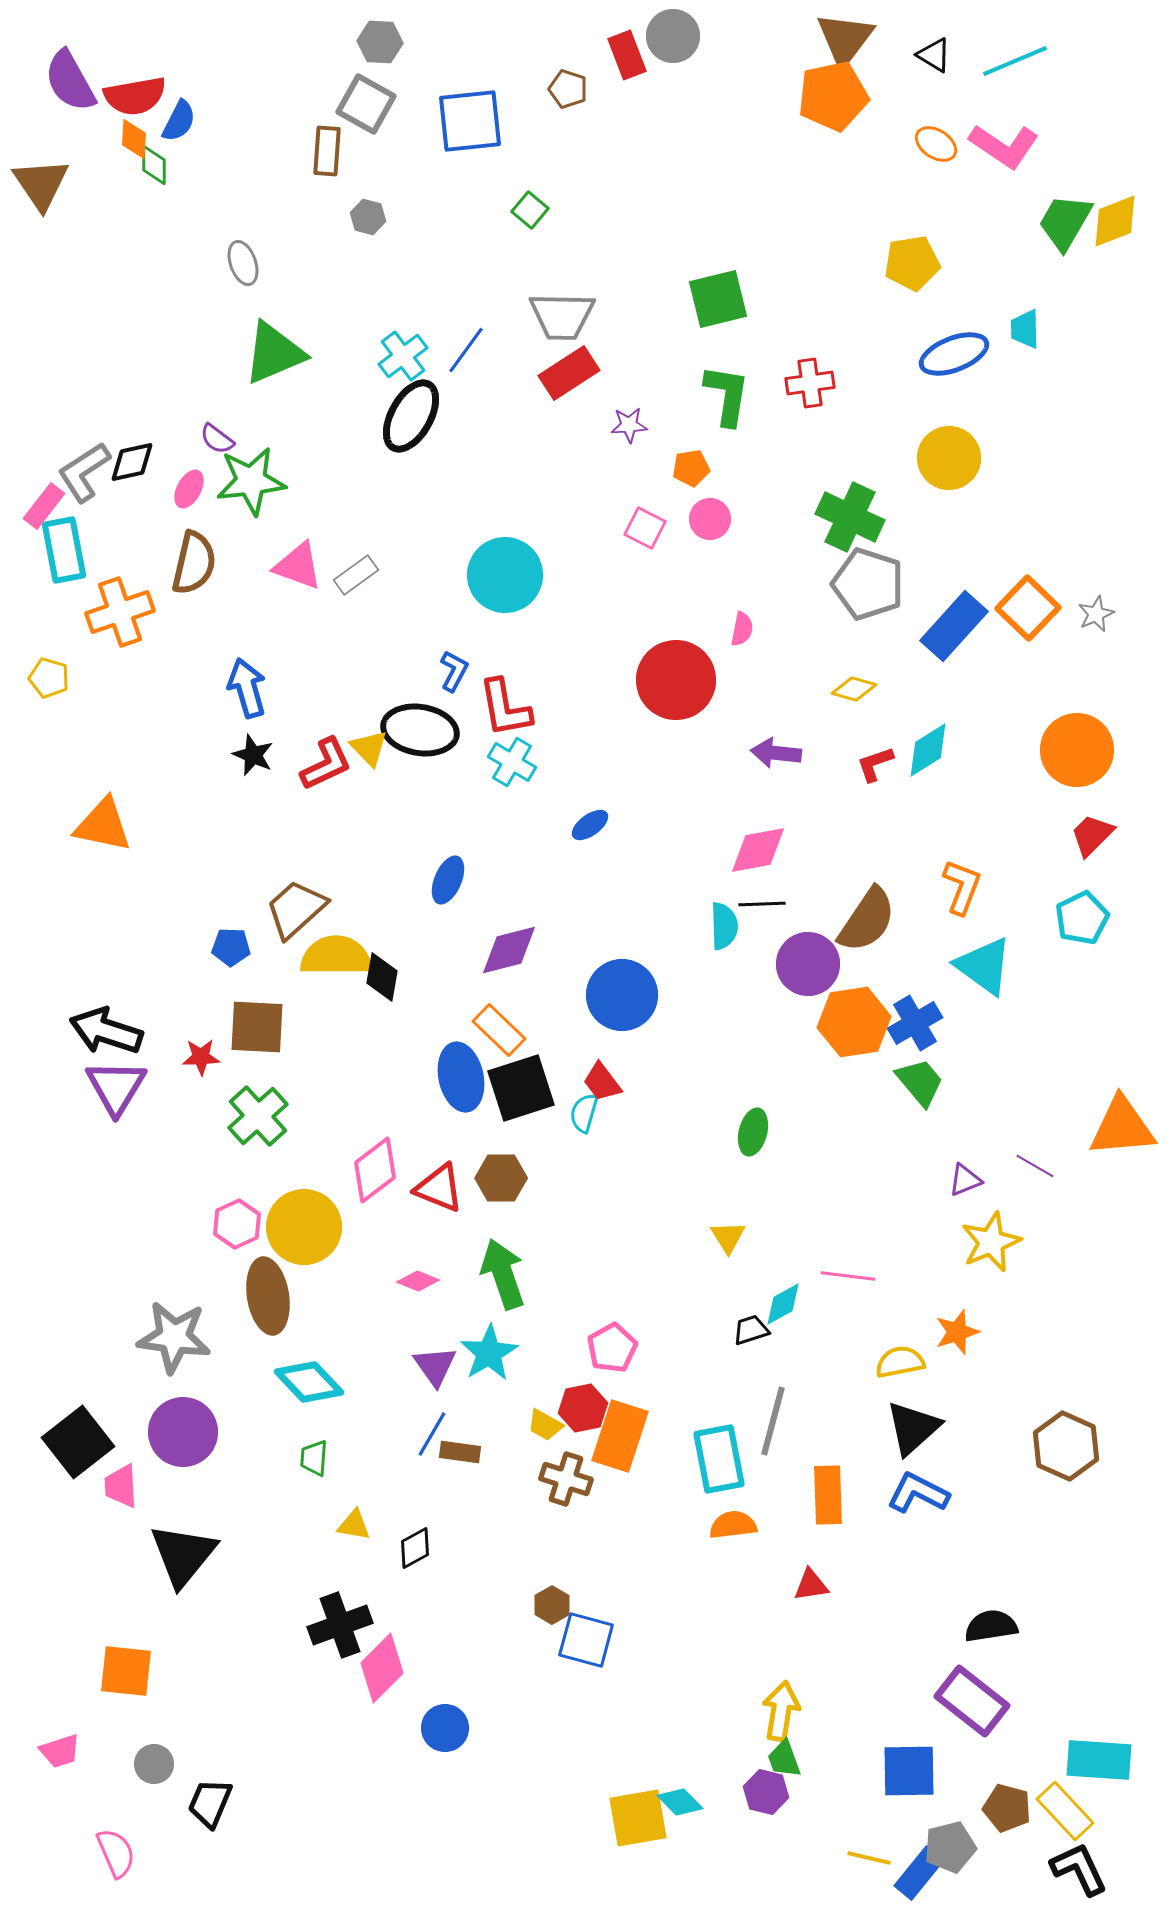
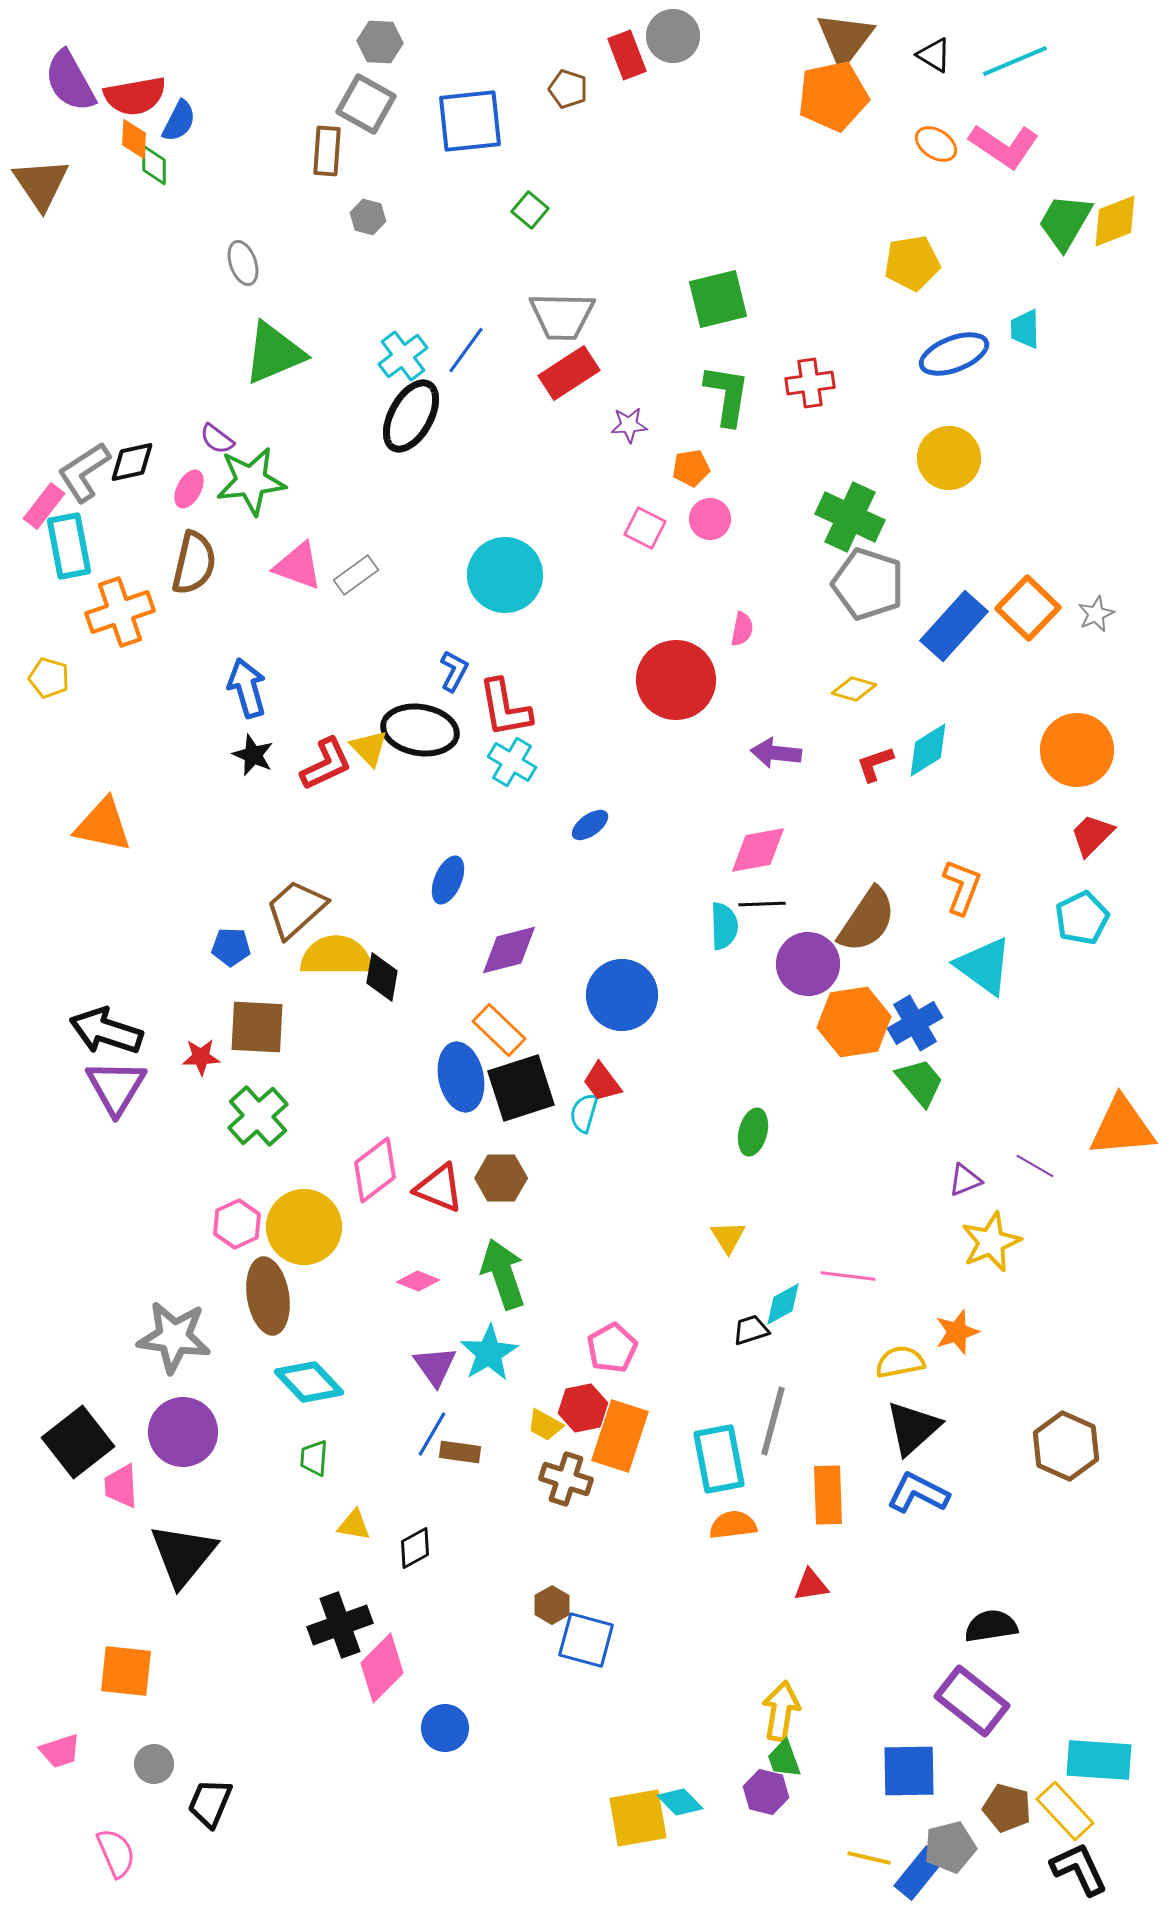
cyan rectangle at (64, 550): moved 5 px right, 4 px up
